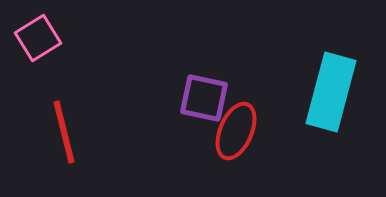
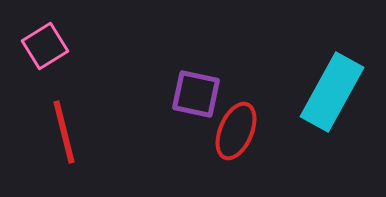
pink square: moved 7 px right, 8 px down
cyan rectangle: moved 1 px right; rotated 14 degrees clockwise
purple square: moved 8 px left, 4 px up
